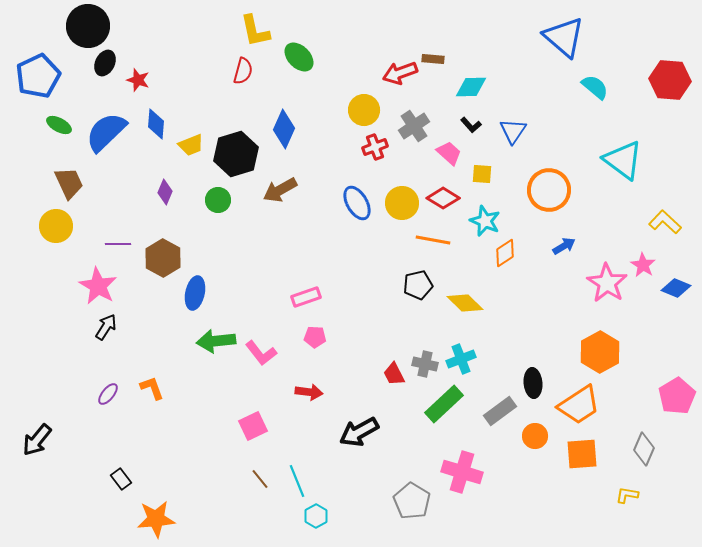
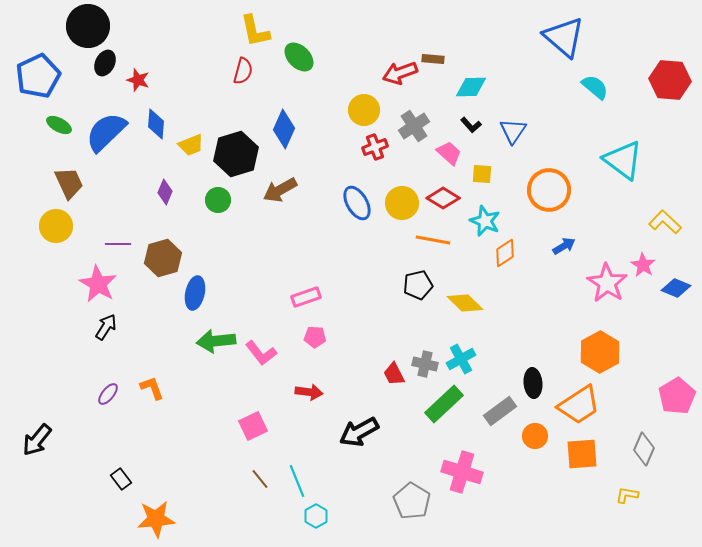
brown hexagon at (163, 258): rotated 15 degrees clockwise
pink star at (98, 286): moved 2 px up
cyan cross at (461, 359): rotated 8 degrees counterclockwise
